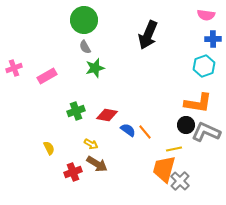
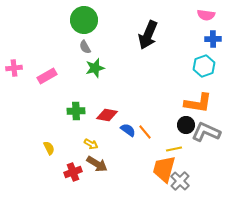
pink cross: rotated 14 degrees clockwise
green cross: rotated 18 degrees clockwise
